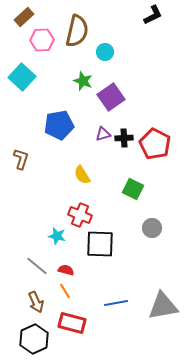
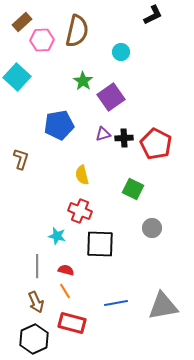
brown rectangle: moved 2 px left, 5 px down
cyan circle: moved 16 px right
cyan square: moved 5 px left
green star: rotated 12 degrees clockwise
red pentagon: moved 1 px right
yellow semicircle: rotated 18 degrees clockwise
red cross: moved 4 px up
gray line: rotated 50 degrees clockwise
